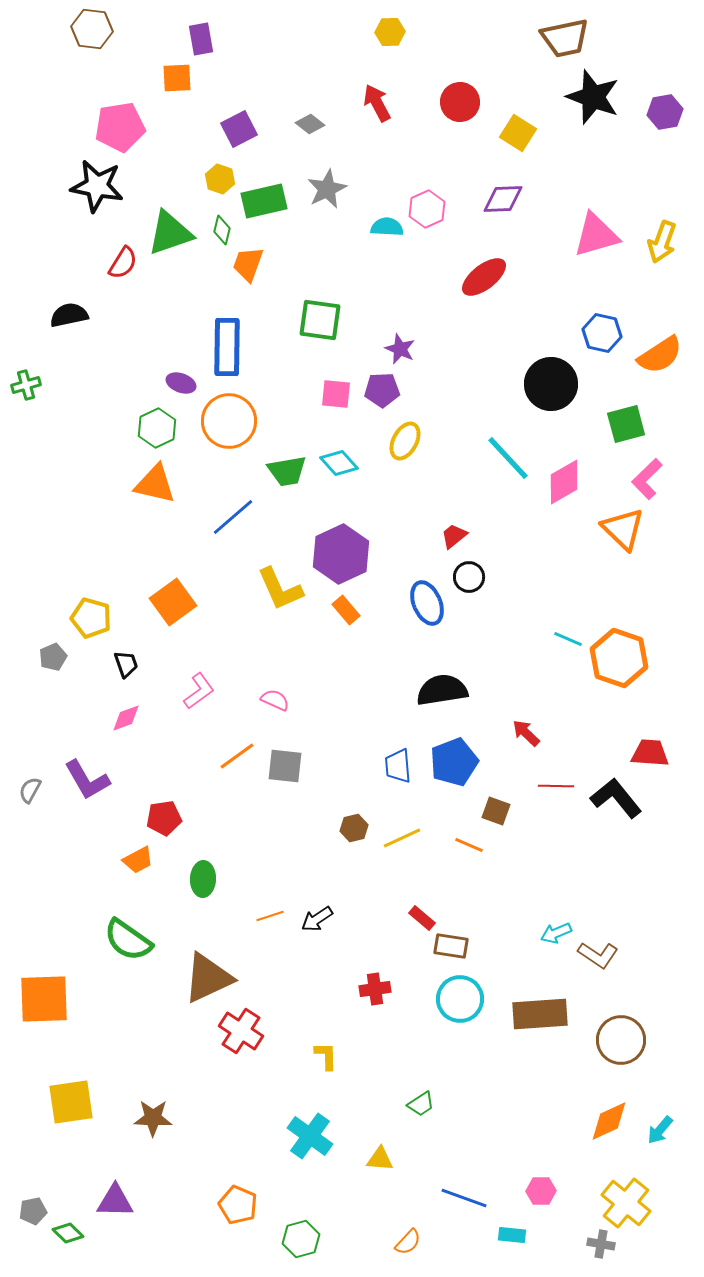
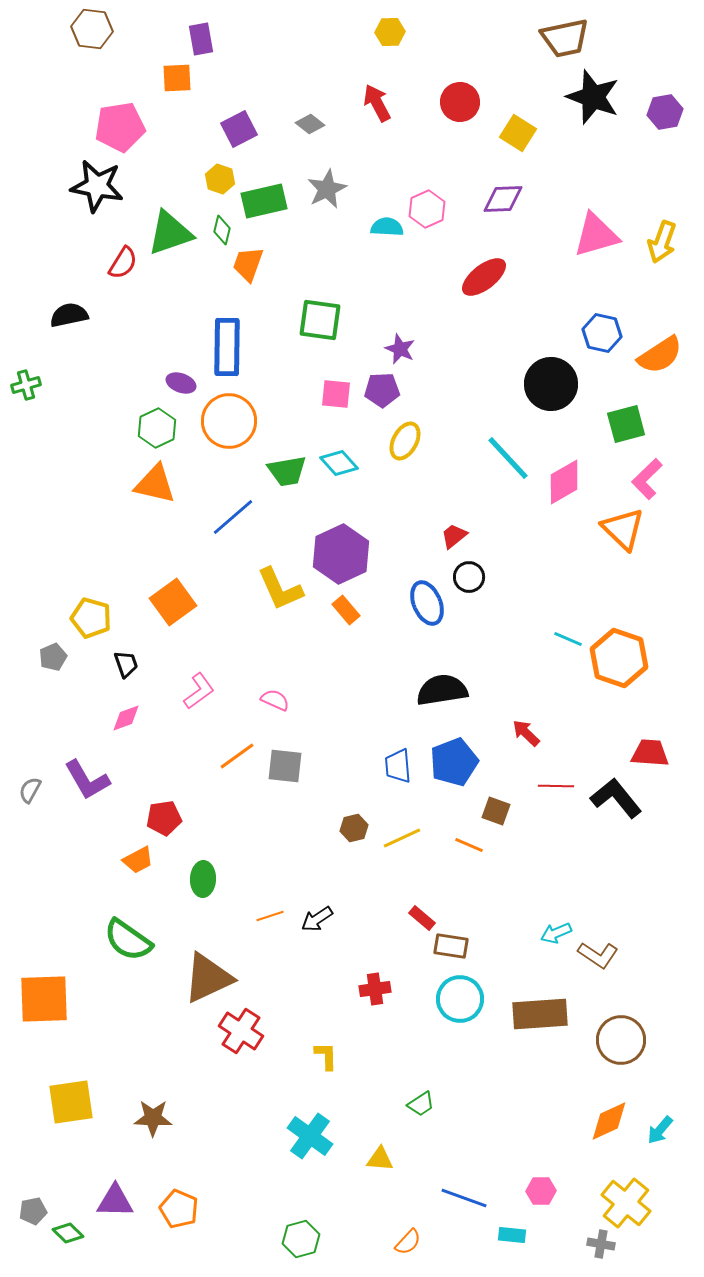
orange pentagon at (238, 1205): moved 59 px left, 4 px down
